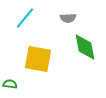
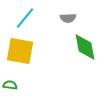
yellow square: moved 18 px left, 8 px up
green semicircle: moved 1 px down
